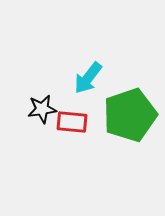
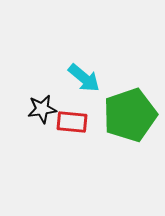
cyan arrow: moved 4 px left; rotated 88 degrees counterclockwise
